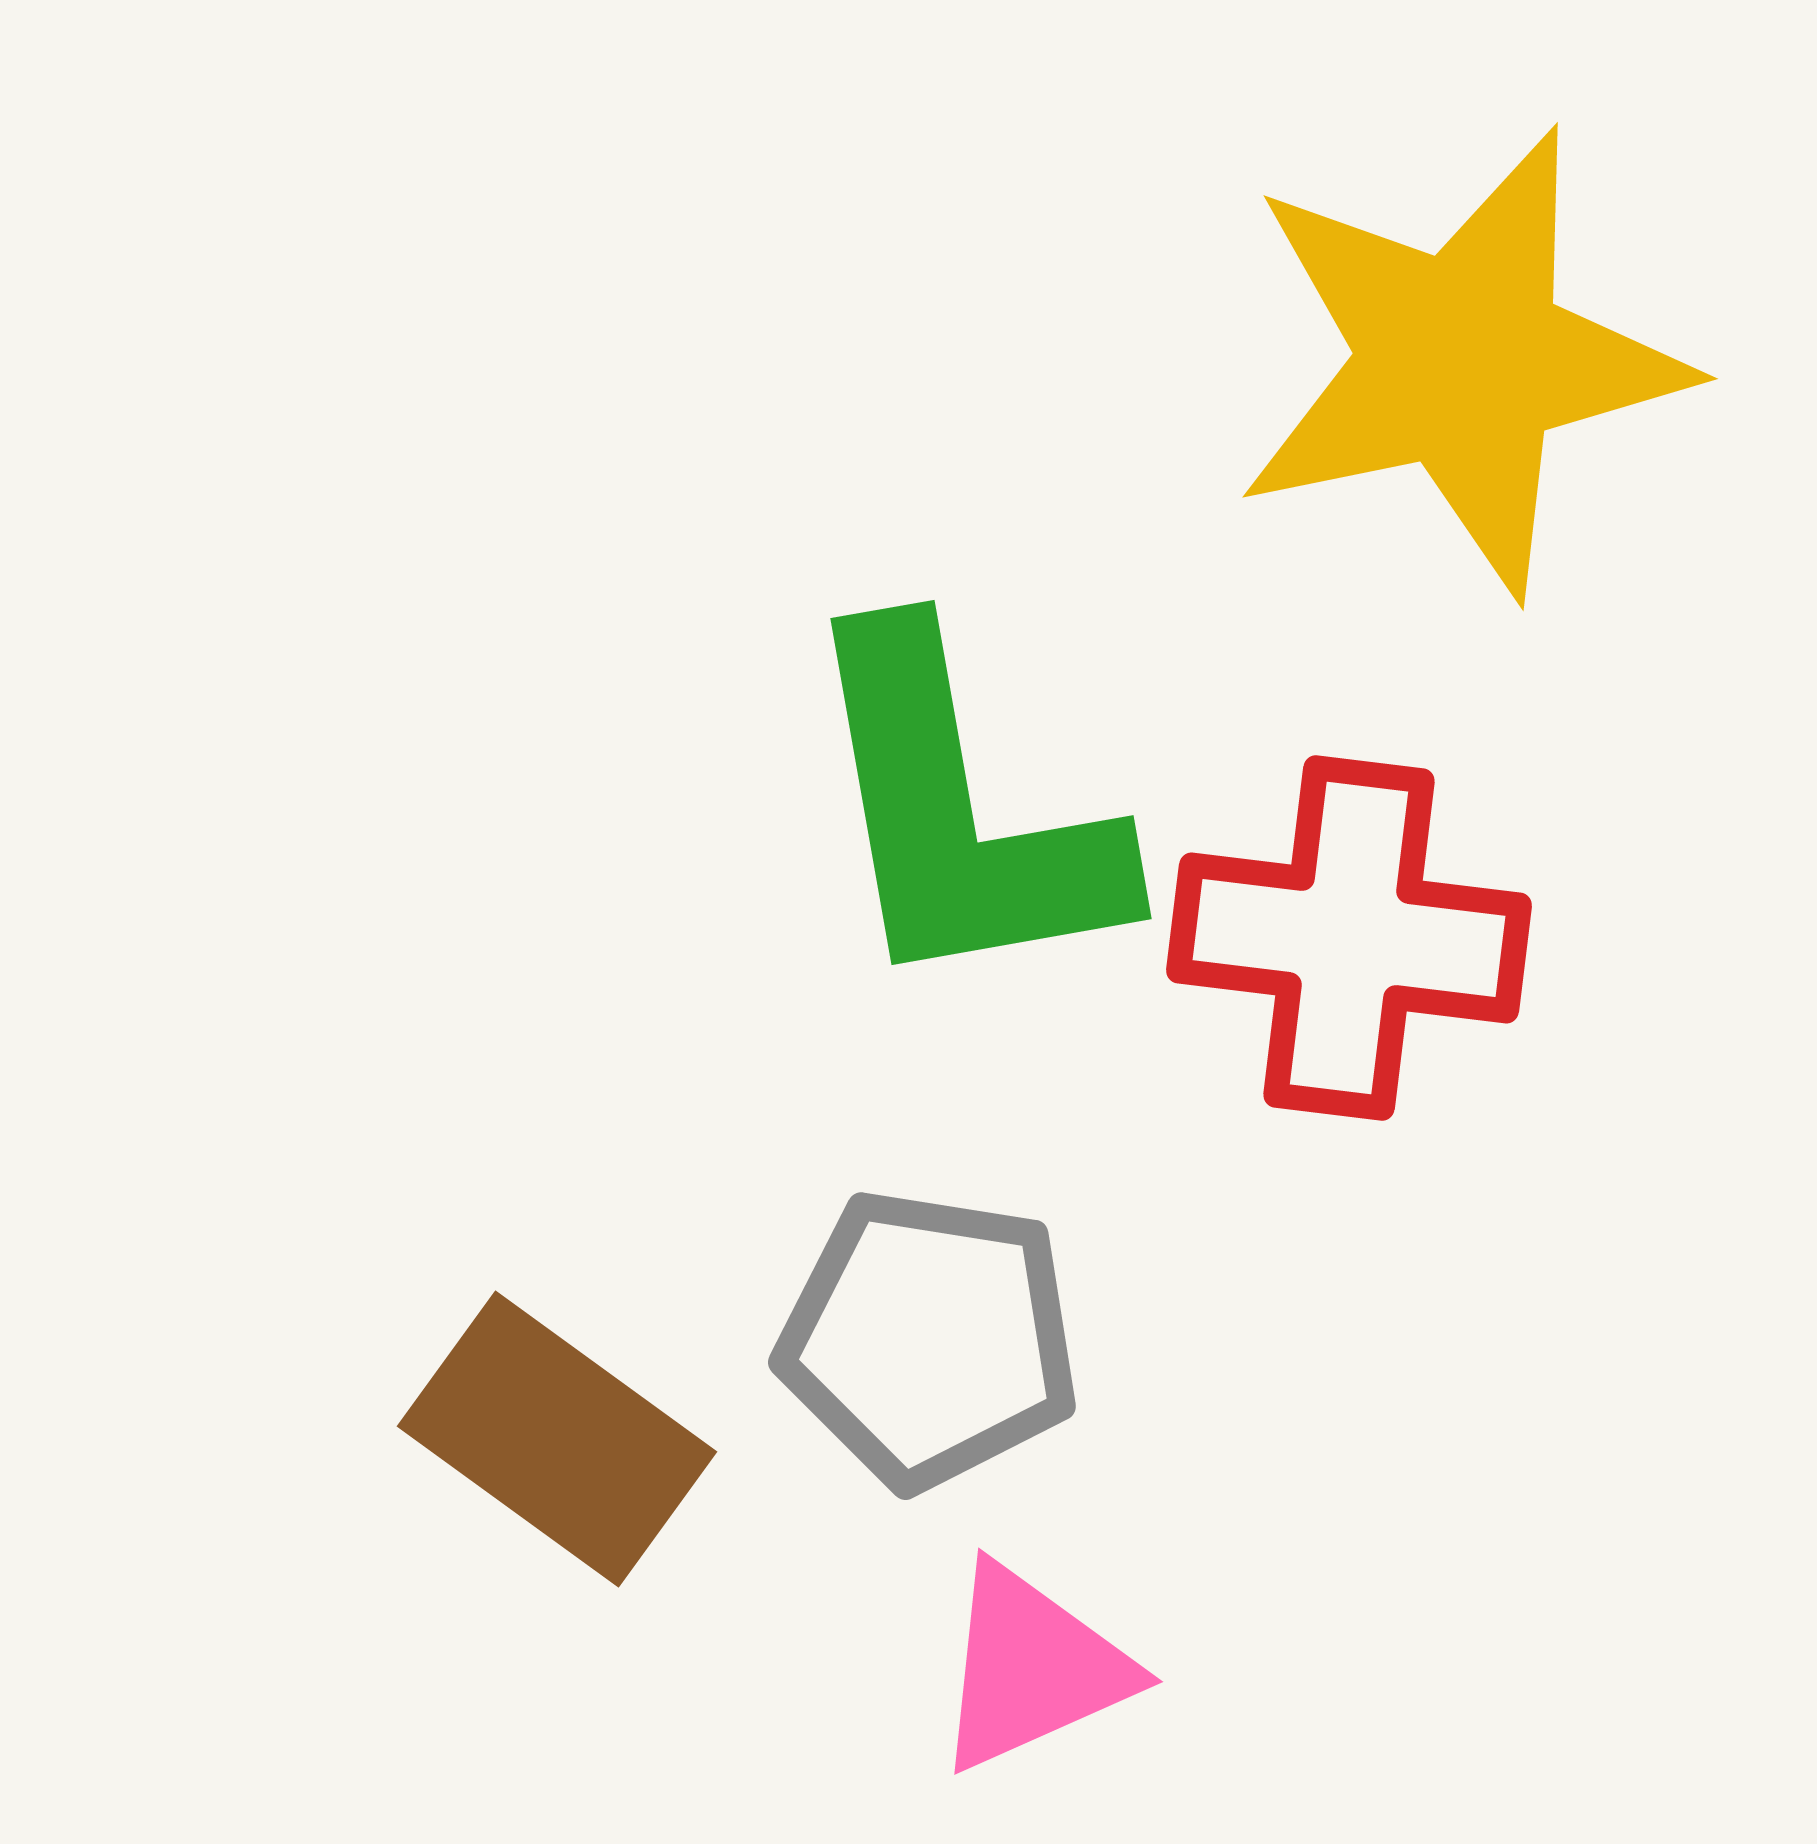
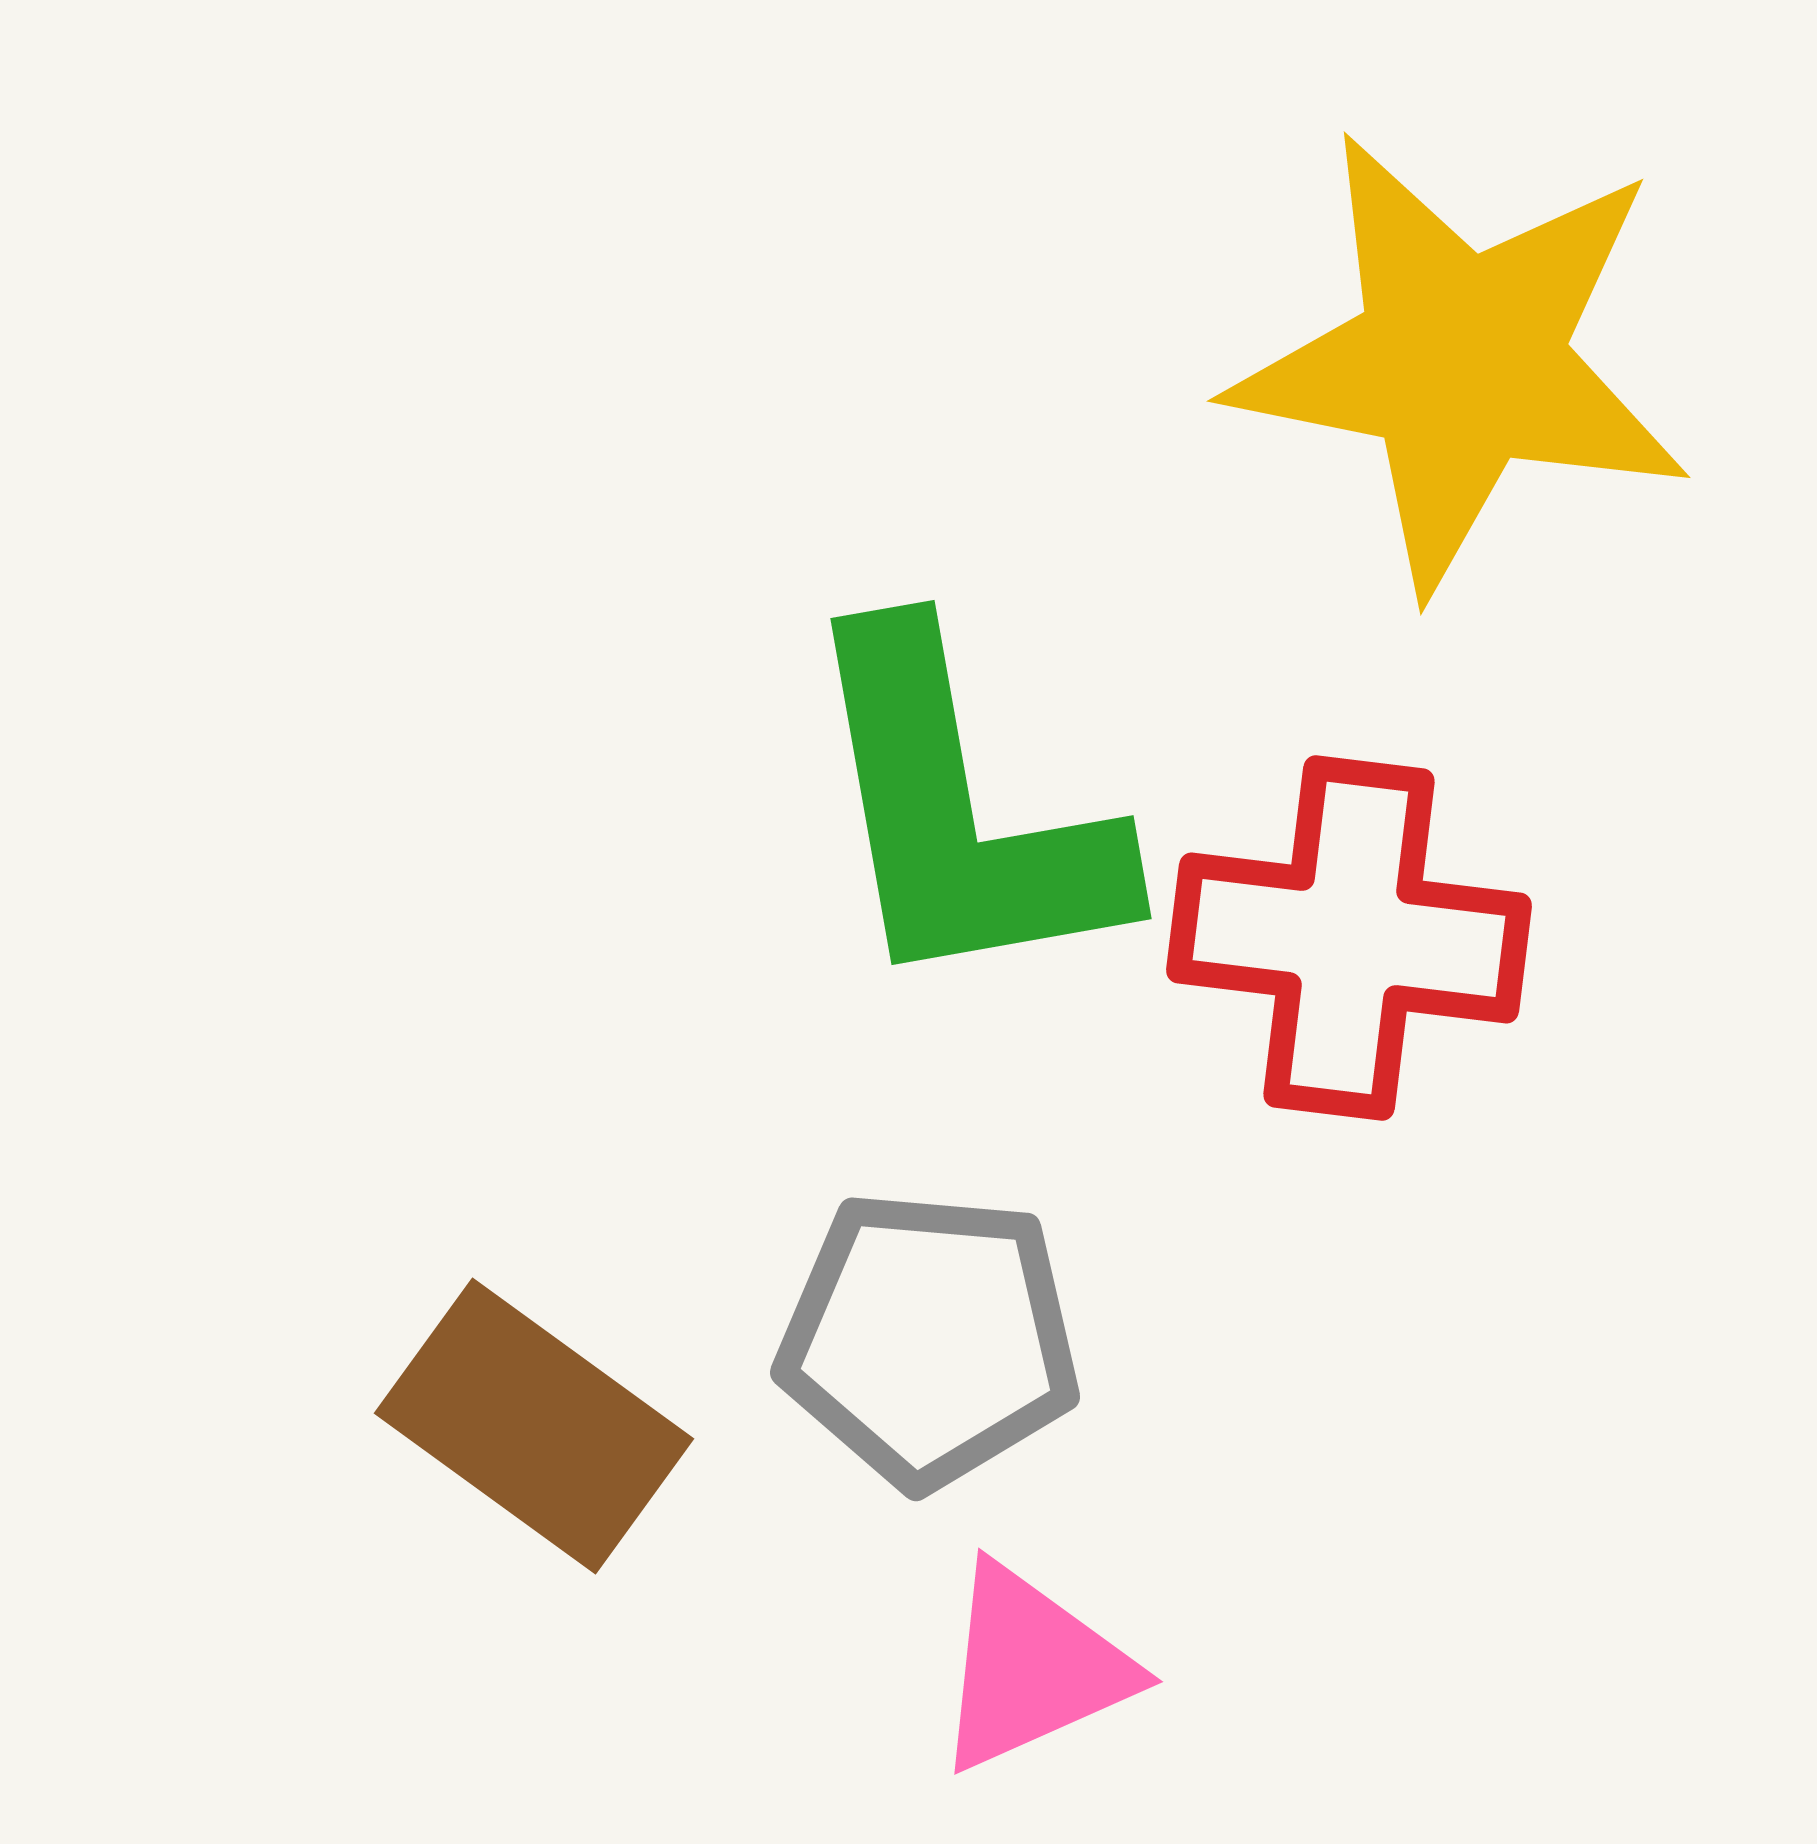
yellow star: rotated 23 degrees clockwise
gray pentagon: rotated 4 degrees counterclockwise
brown rectangle: moved 23 px left, 13 px up
